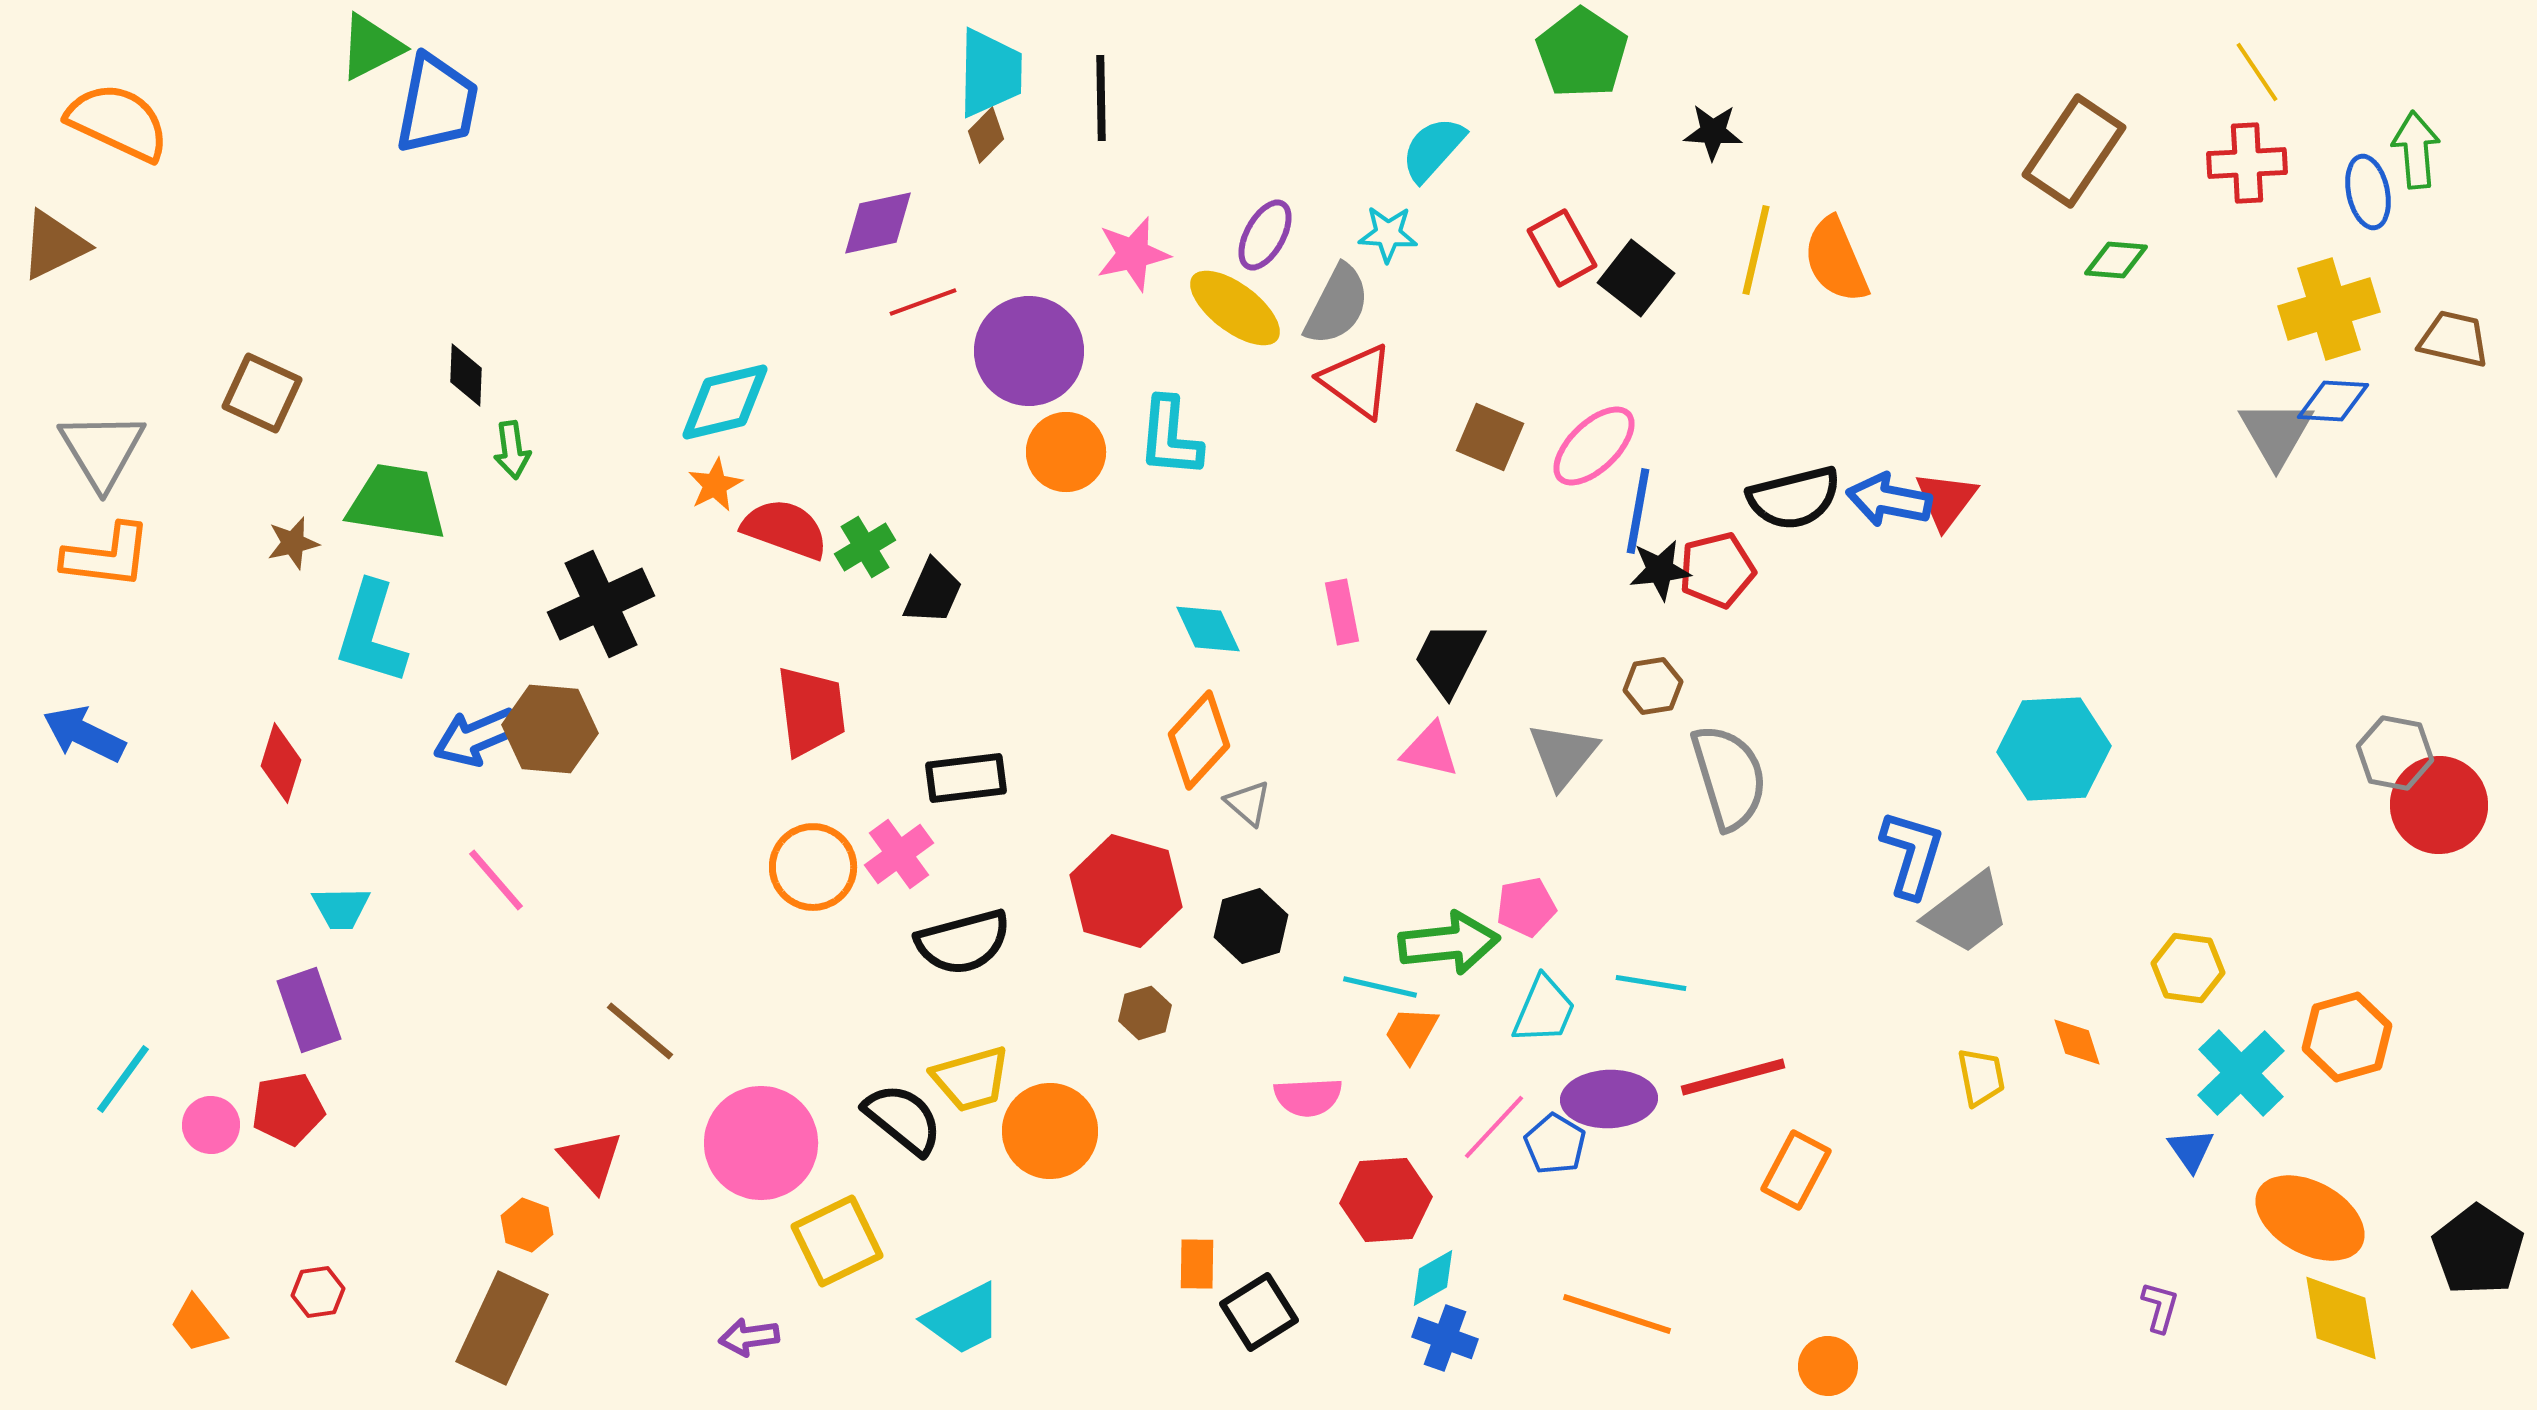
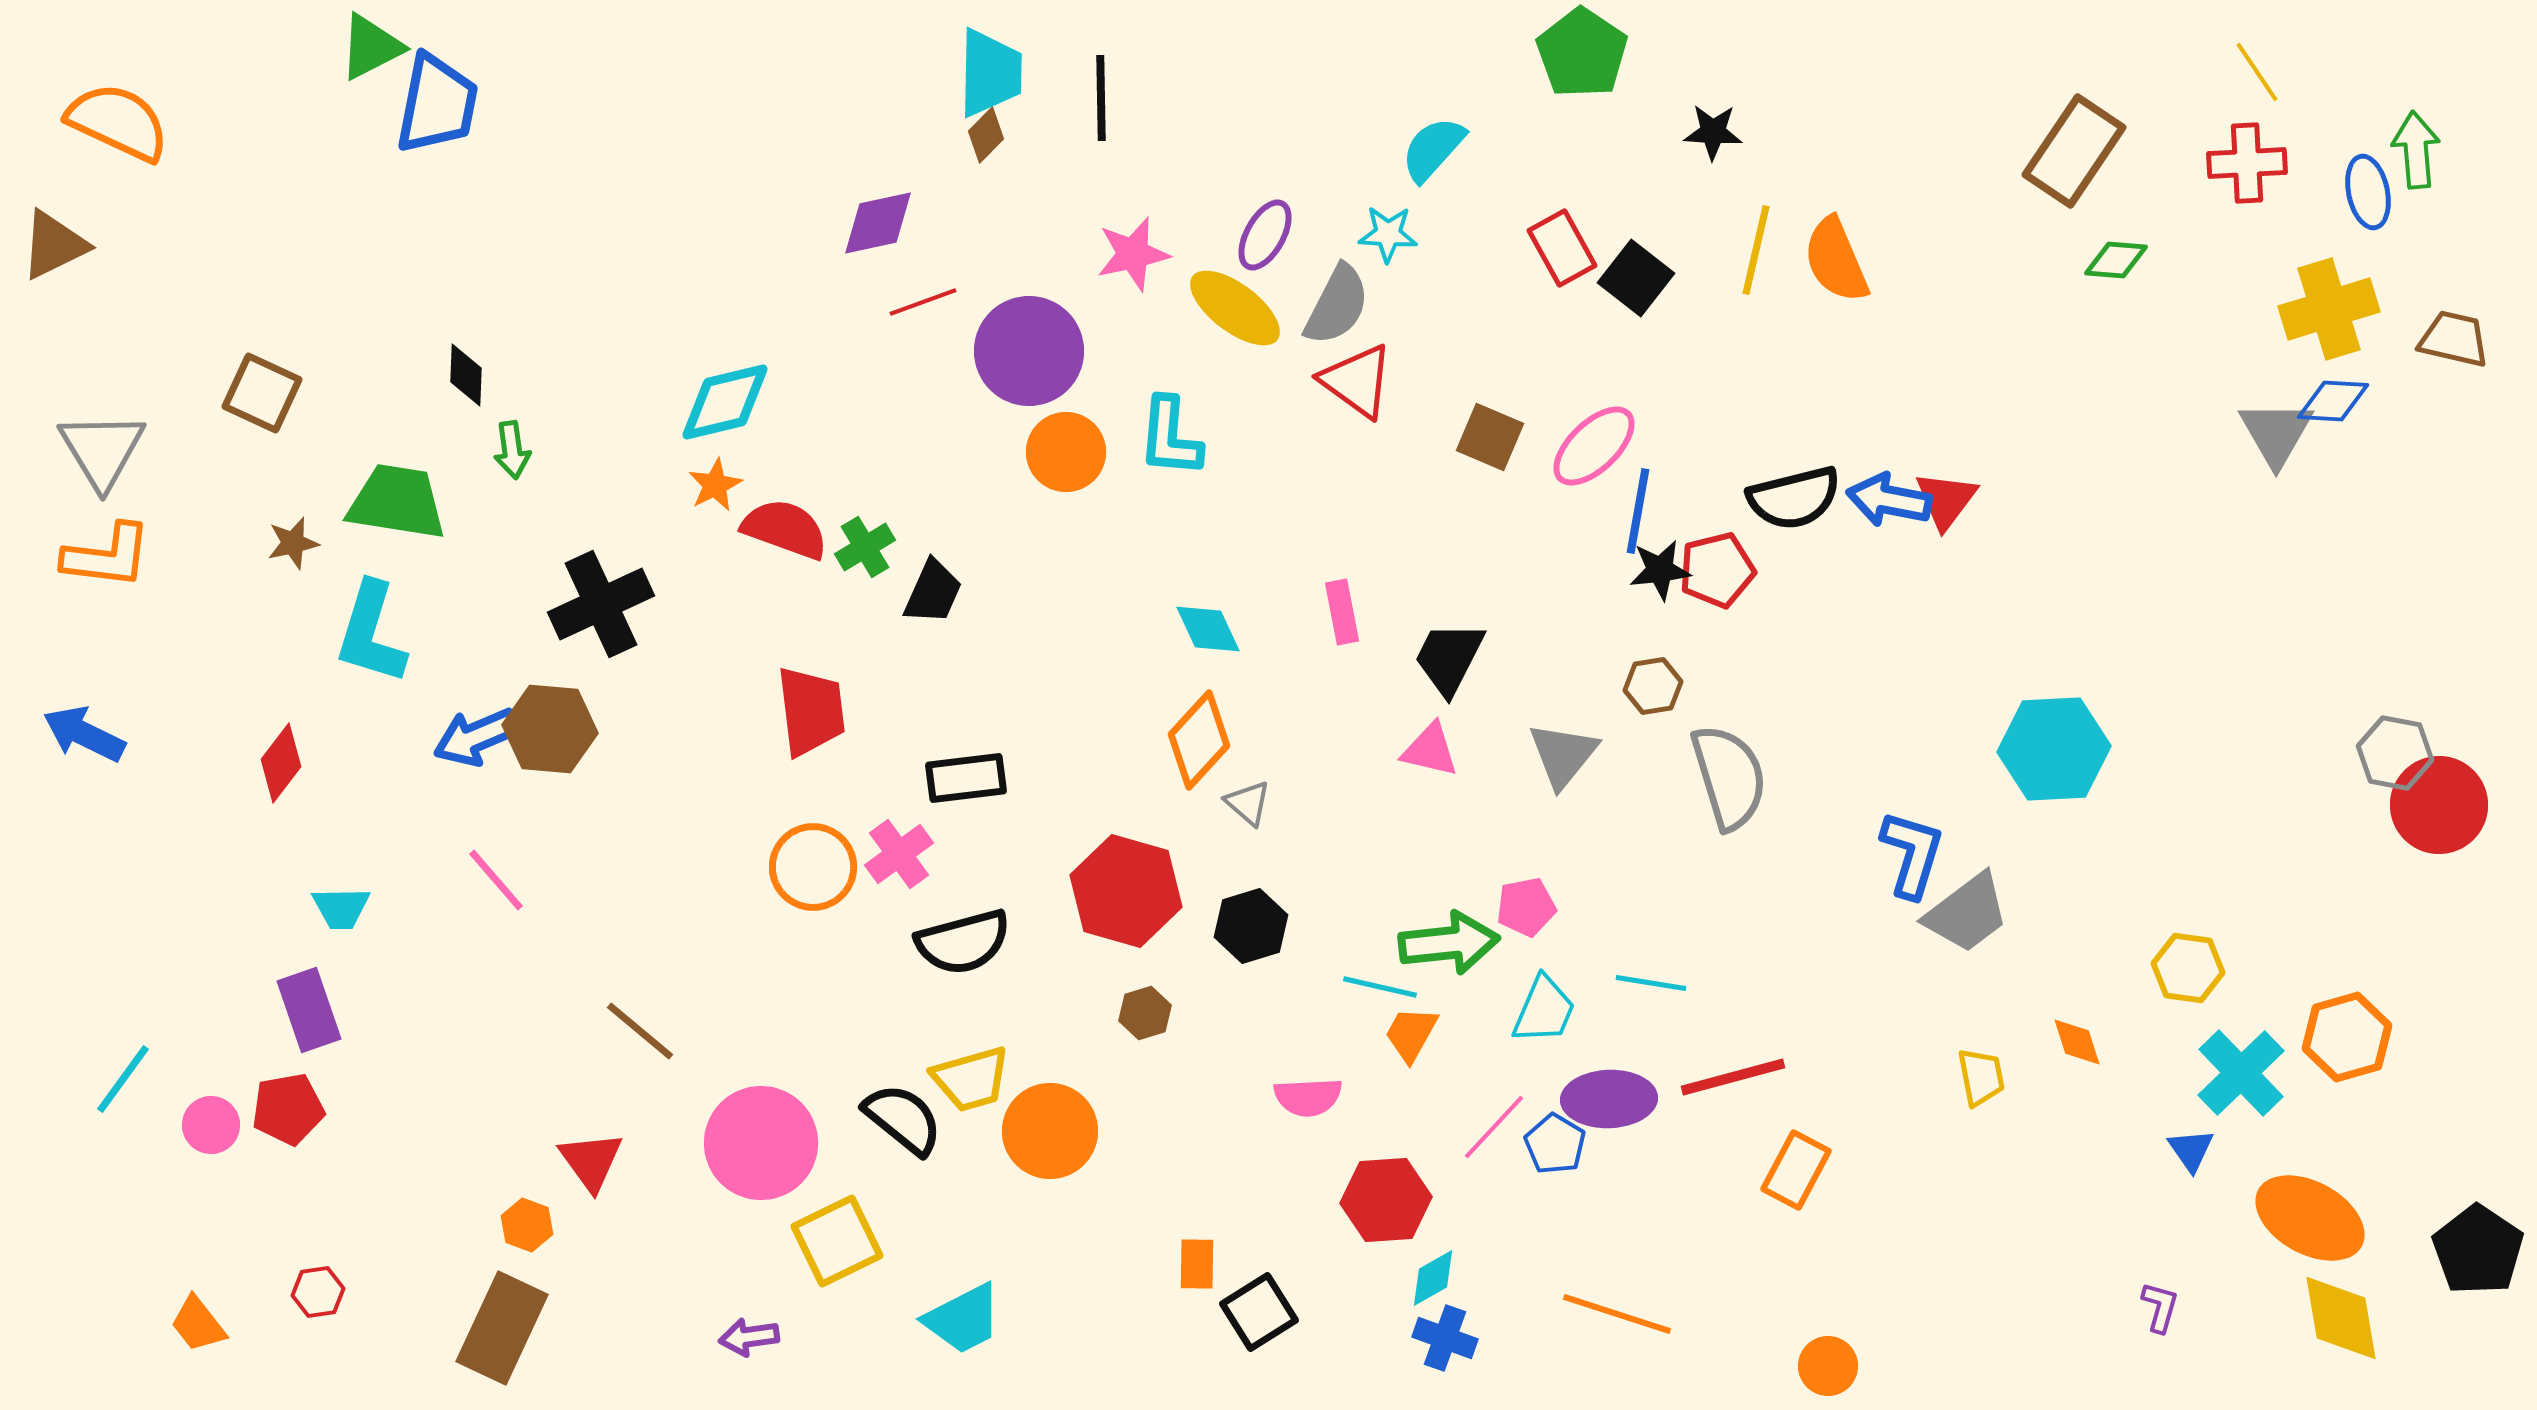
red diamond at (281, 763): rotated 20 degrees clockwise
red triangle at (591, 1161): rotated 6 degrees clockwise
